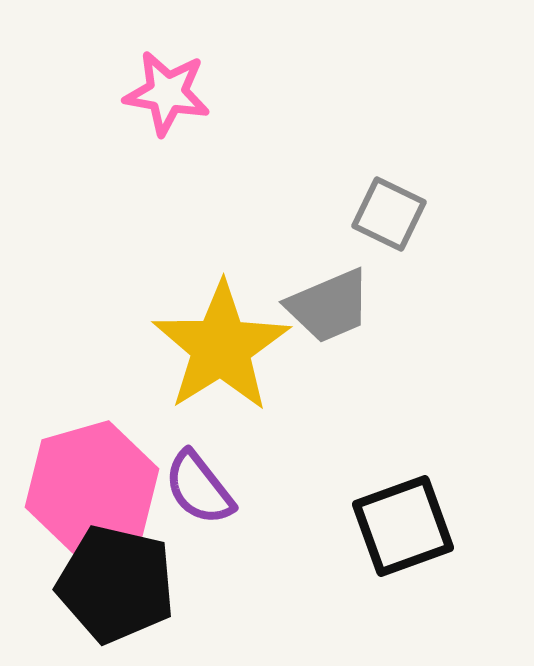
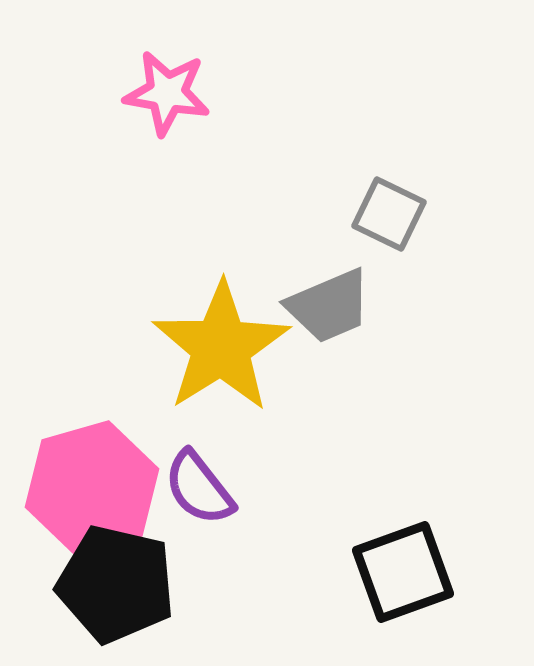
black square: moved 46 px down
